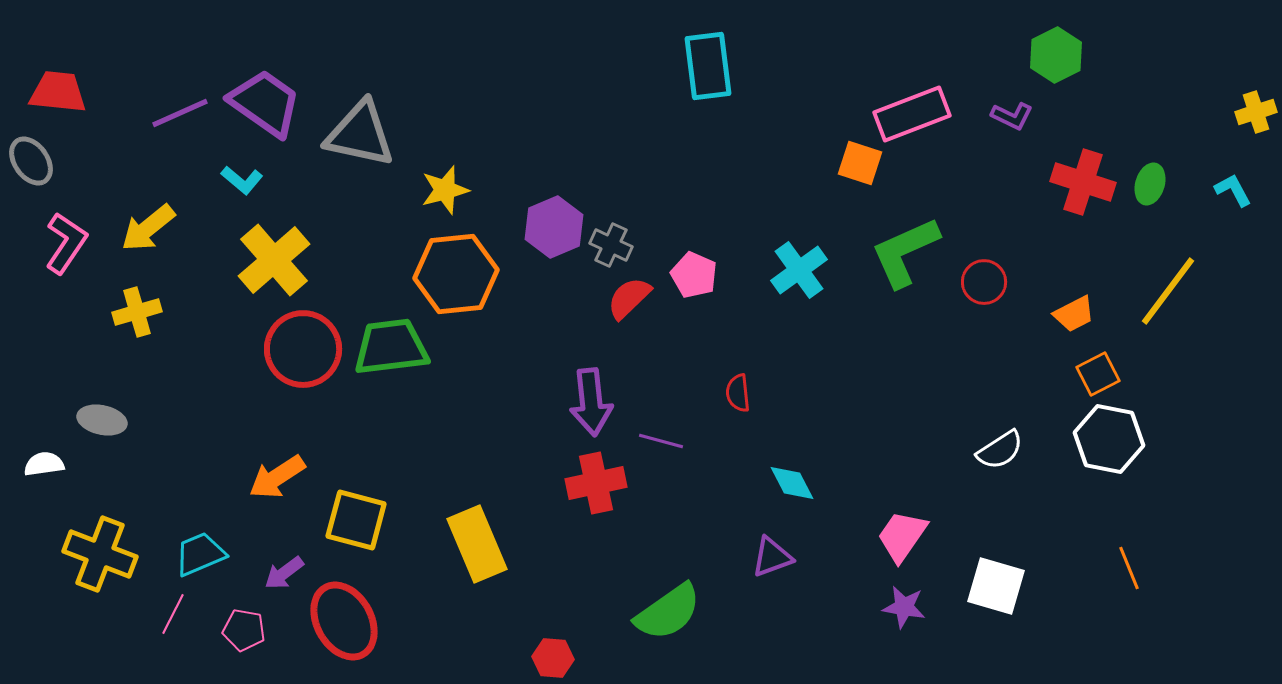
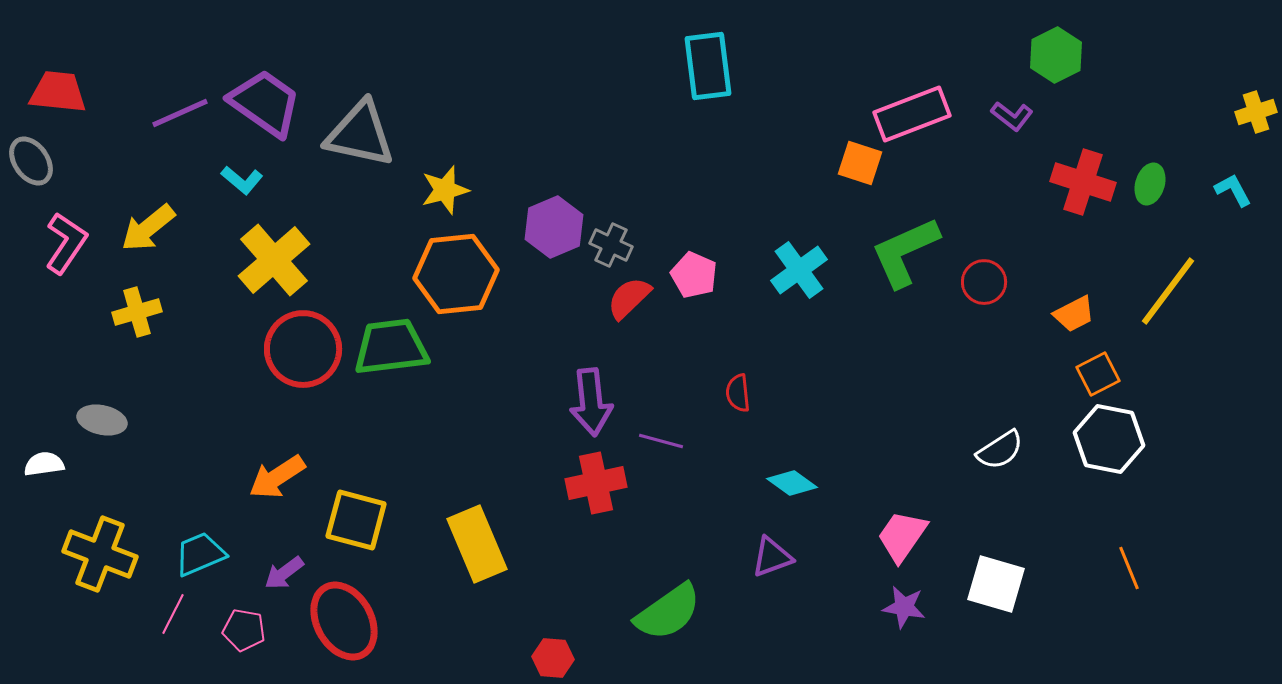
purple L-shape at (1012, 116): rotated 12 degrees clockwise
cyan diamond at (792, 483): rotated 27 degrees counterclockwise
white square at (996, 586): moved 2 px up
